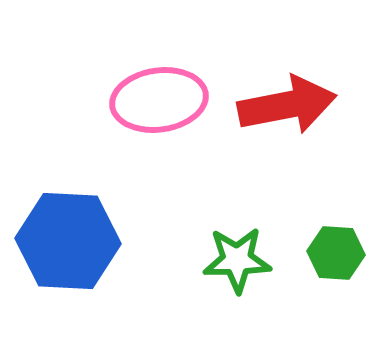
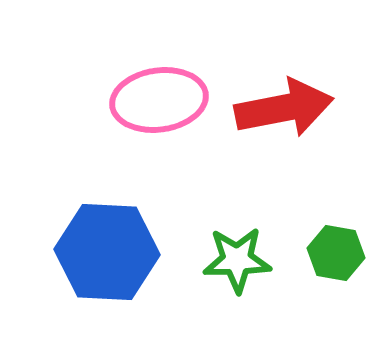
red arrow: moved 3 px left, 3 px down
blue hexagon: moved 39 px right, 11 px down
green hexagon: rotated 6 degrees clockwise
